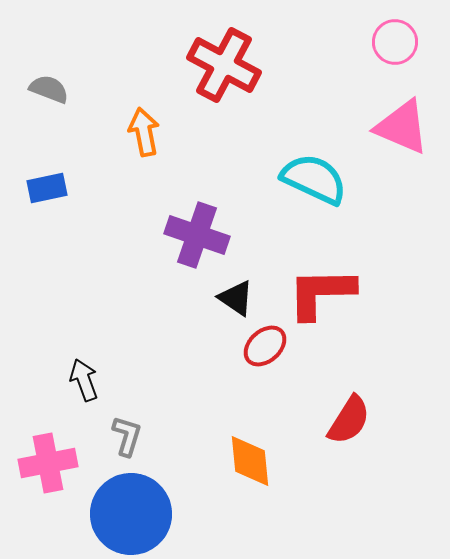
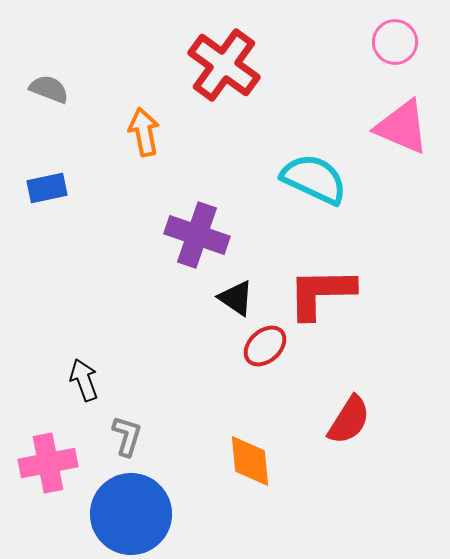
red cross: rotated 8 degrees clockwise
